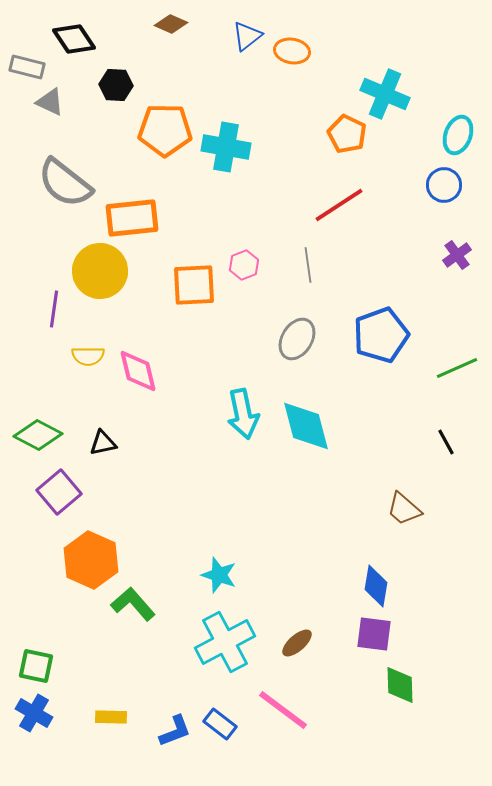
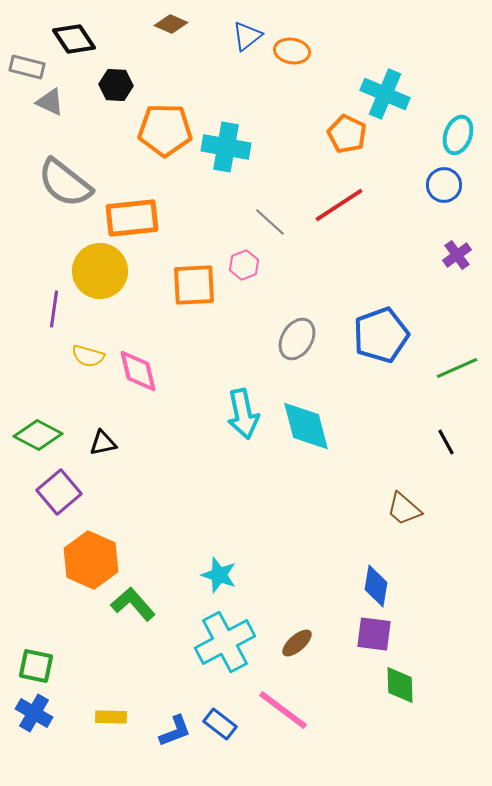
gray line at (308, 265): moved 38 px left, 43 px up; rotated 40 degrees counterclockwise
yellow semicircle at (88, 356): rotated 16 degrees clockwise
